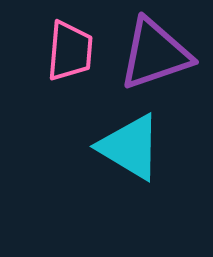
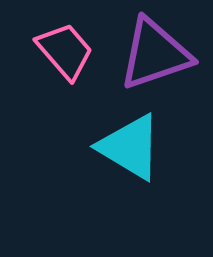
pink trapezoid: moved 5 px left; rotated 46 degrees counterclockwise
